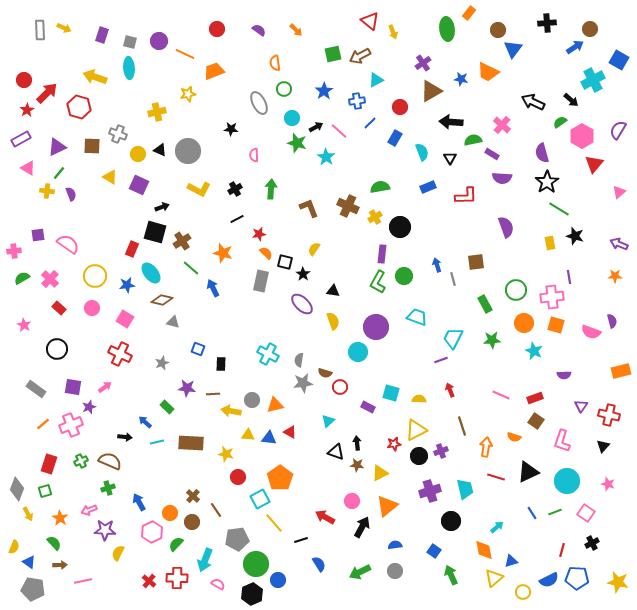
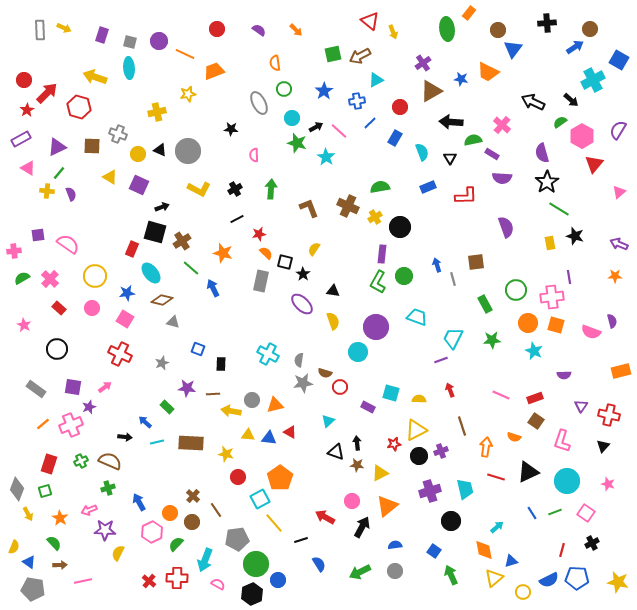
blue star at (127, 285): moved 8 px down
orange circle at (524, 323): moved 4 px right
